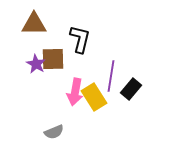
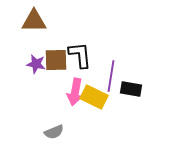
brown triangle: moved 3 px up
black L-shape: moved 16 px down; rotated 20 degrees counterclockwise
brown square: moved 3 px right, 1 px down
purple star: rotated 18 degrees counterclockwise
black rectangle: rotated 60 degrees clockwise
yellow rectangle: rotated 32 degrees counterclockwise
